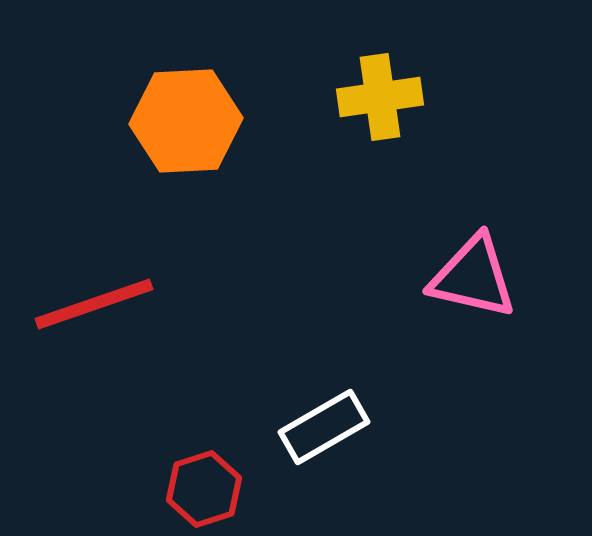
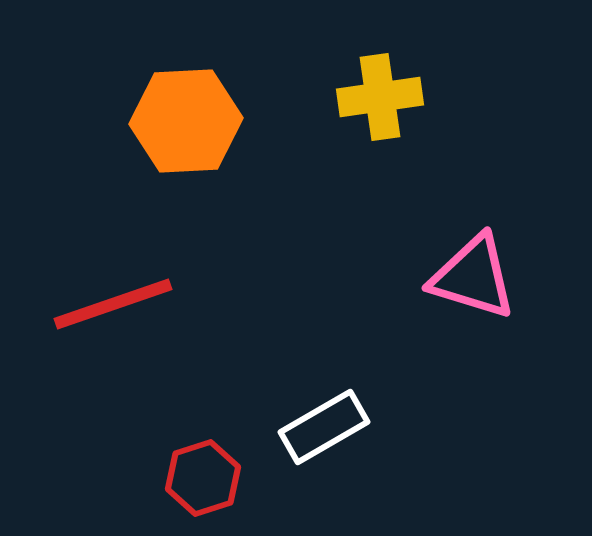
pink triangle: rotated 4 degrees clockwise
red line: moved 19 px right
red hexagon: moved 1 px left, 11 px up
